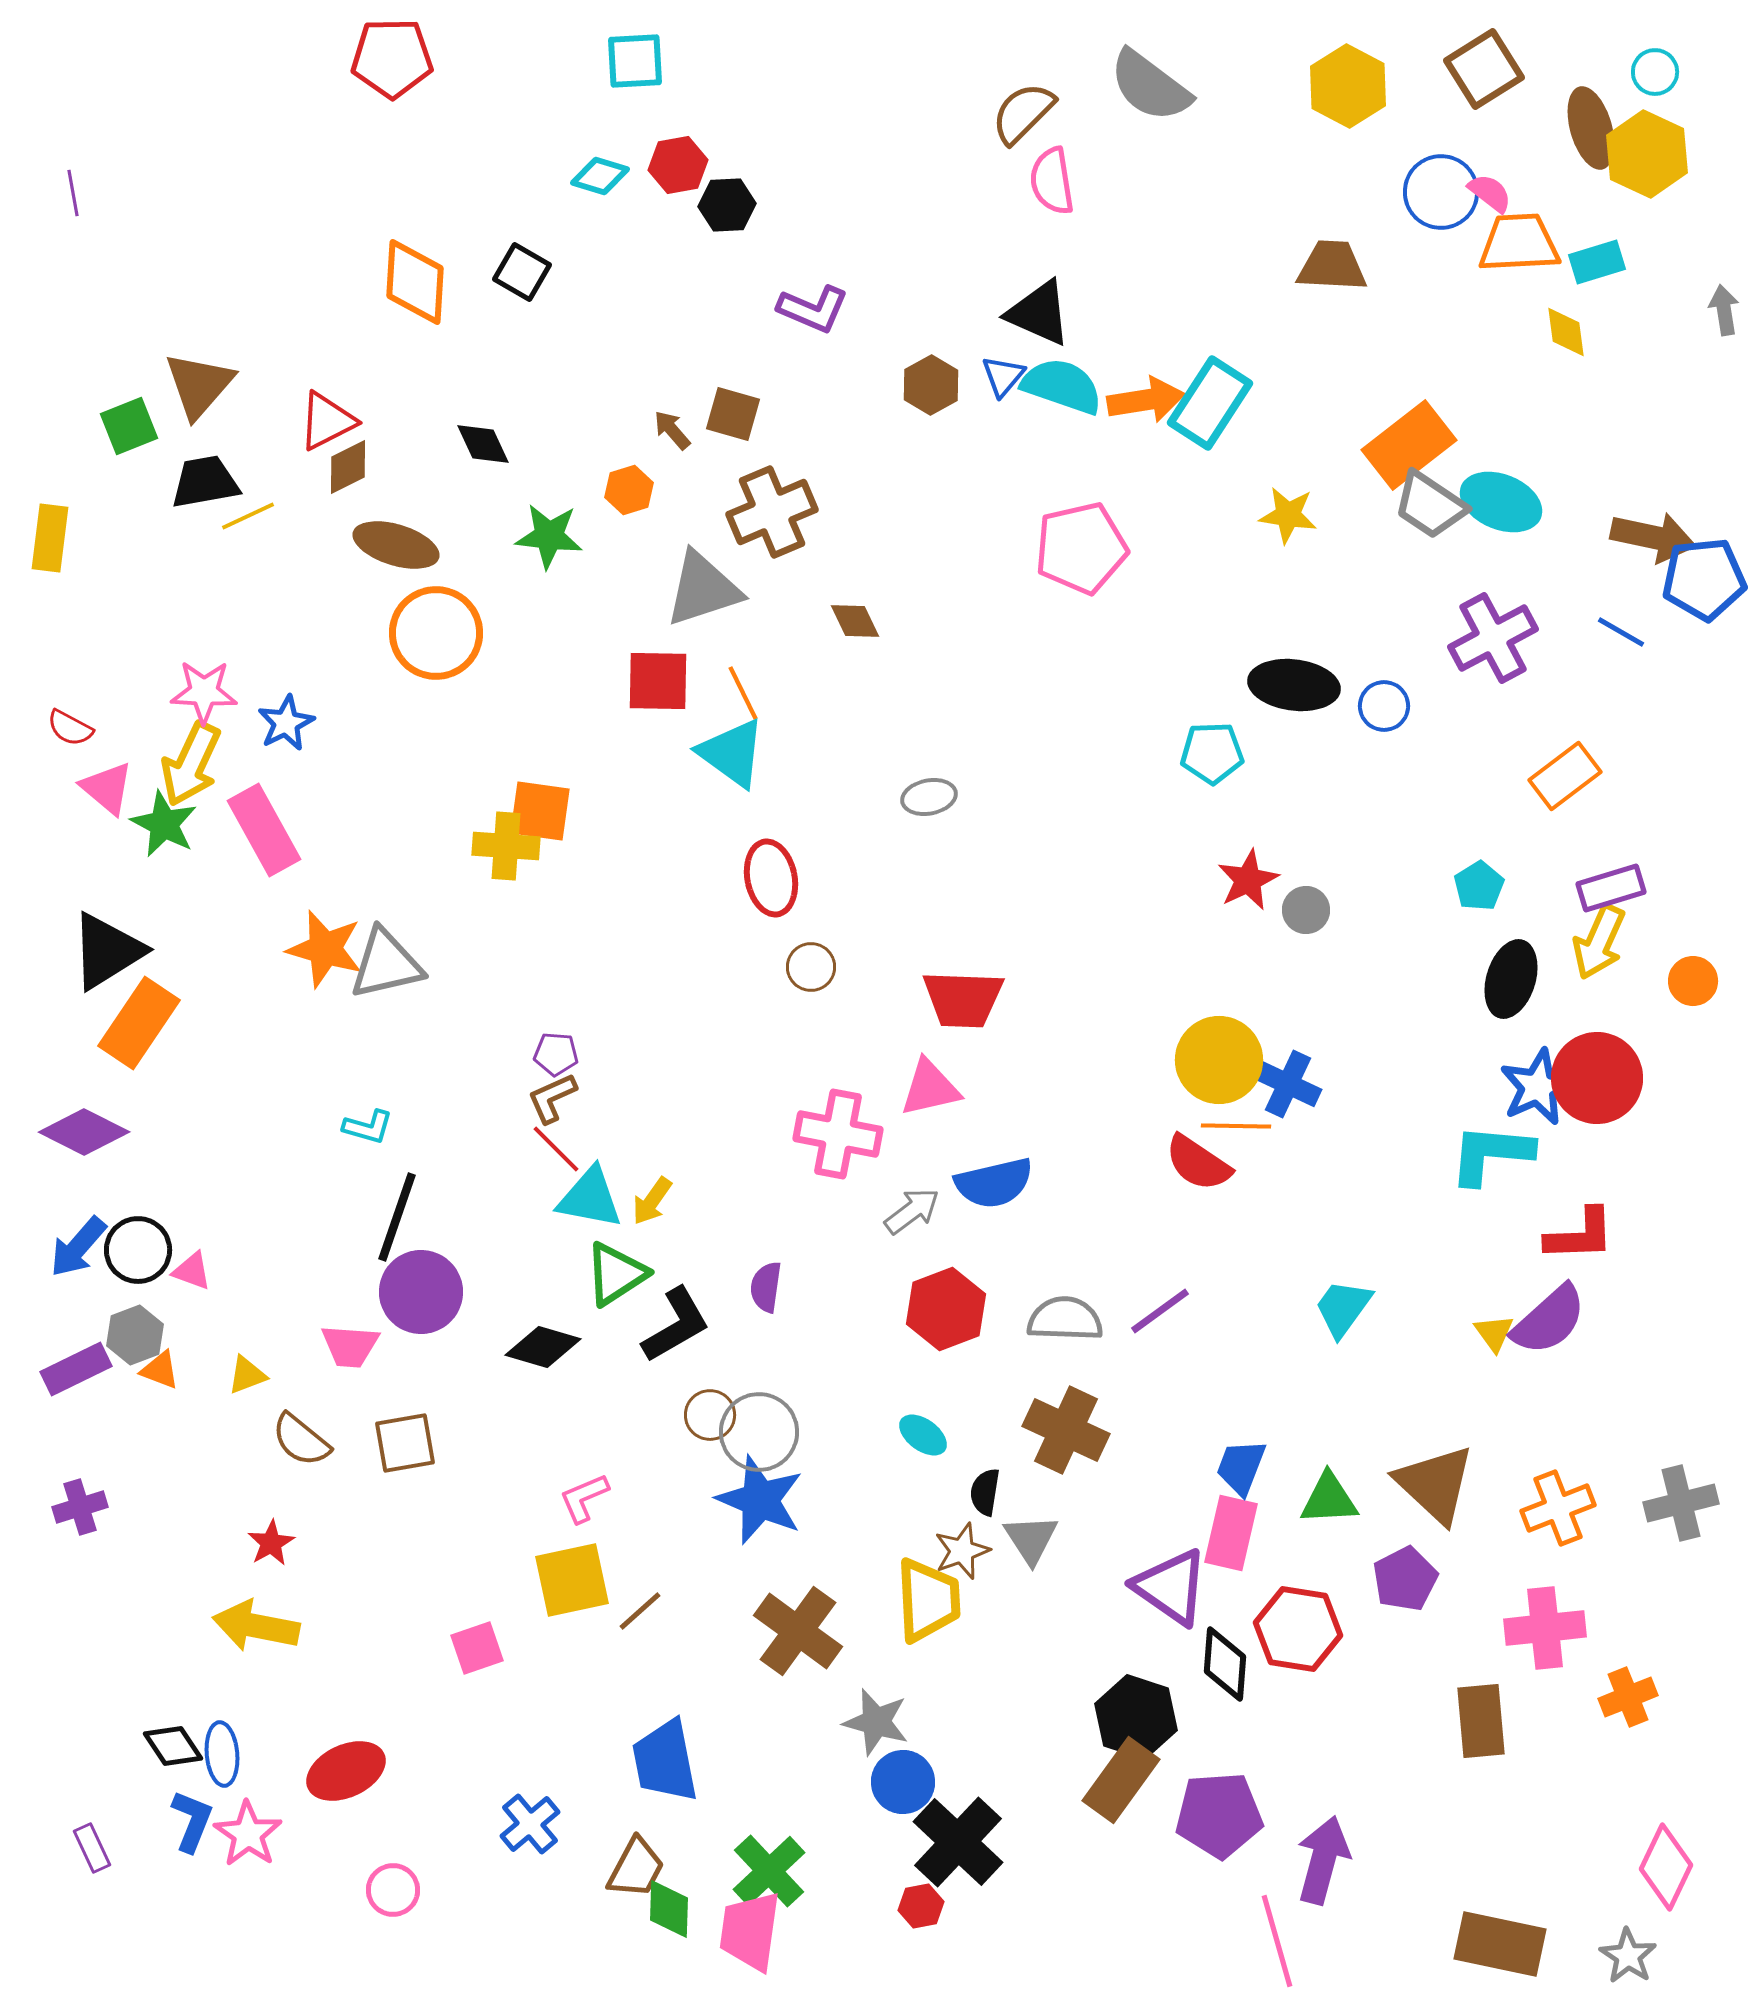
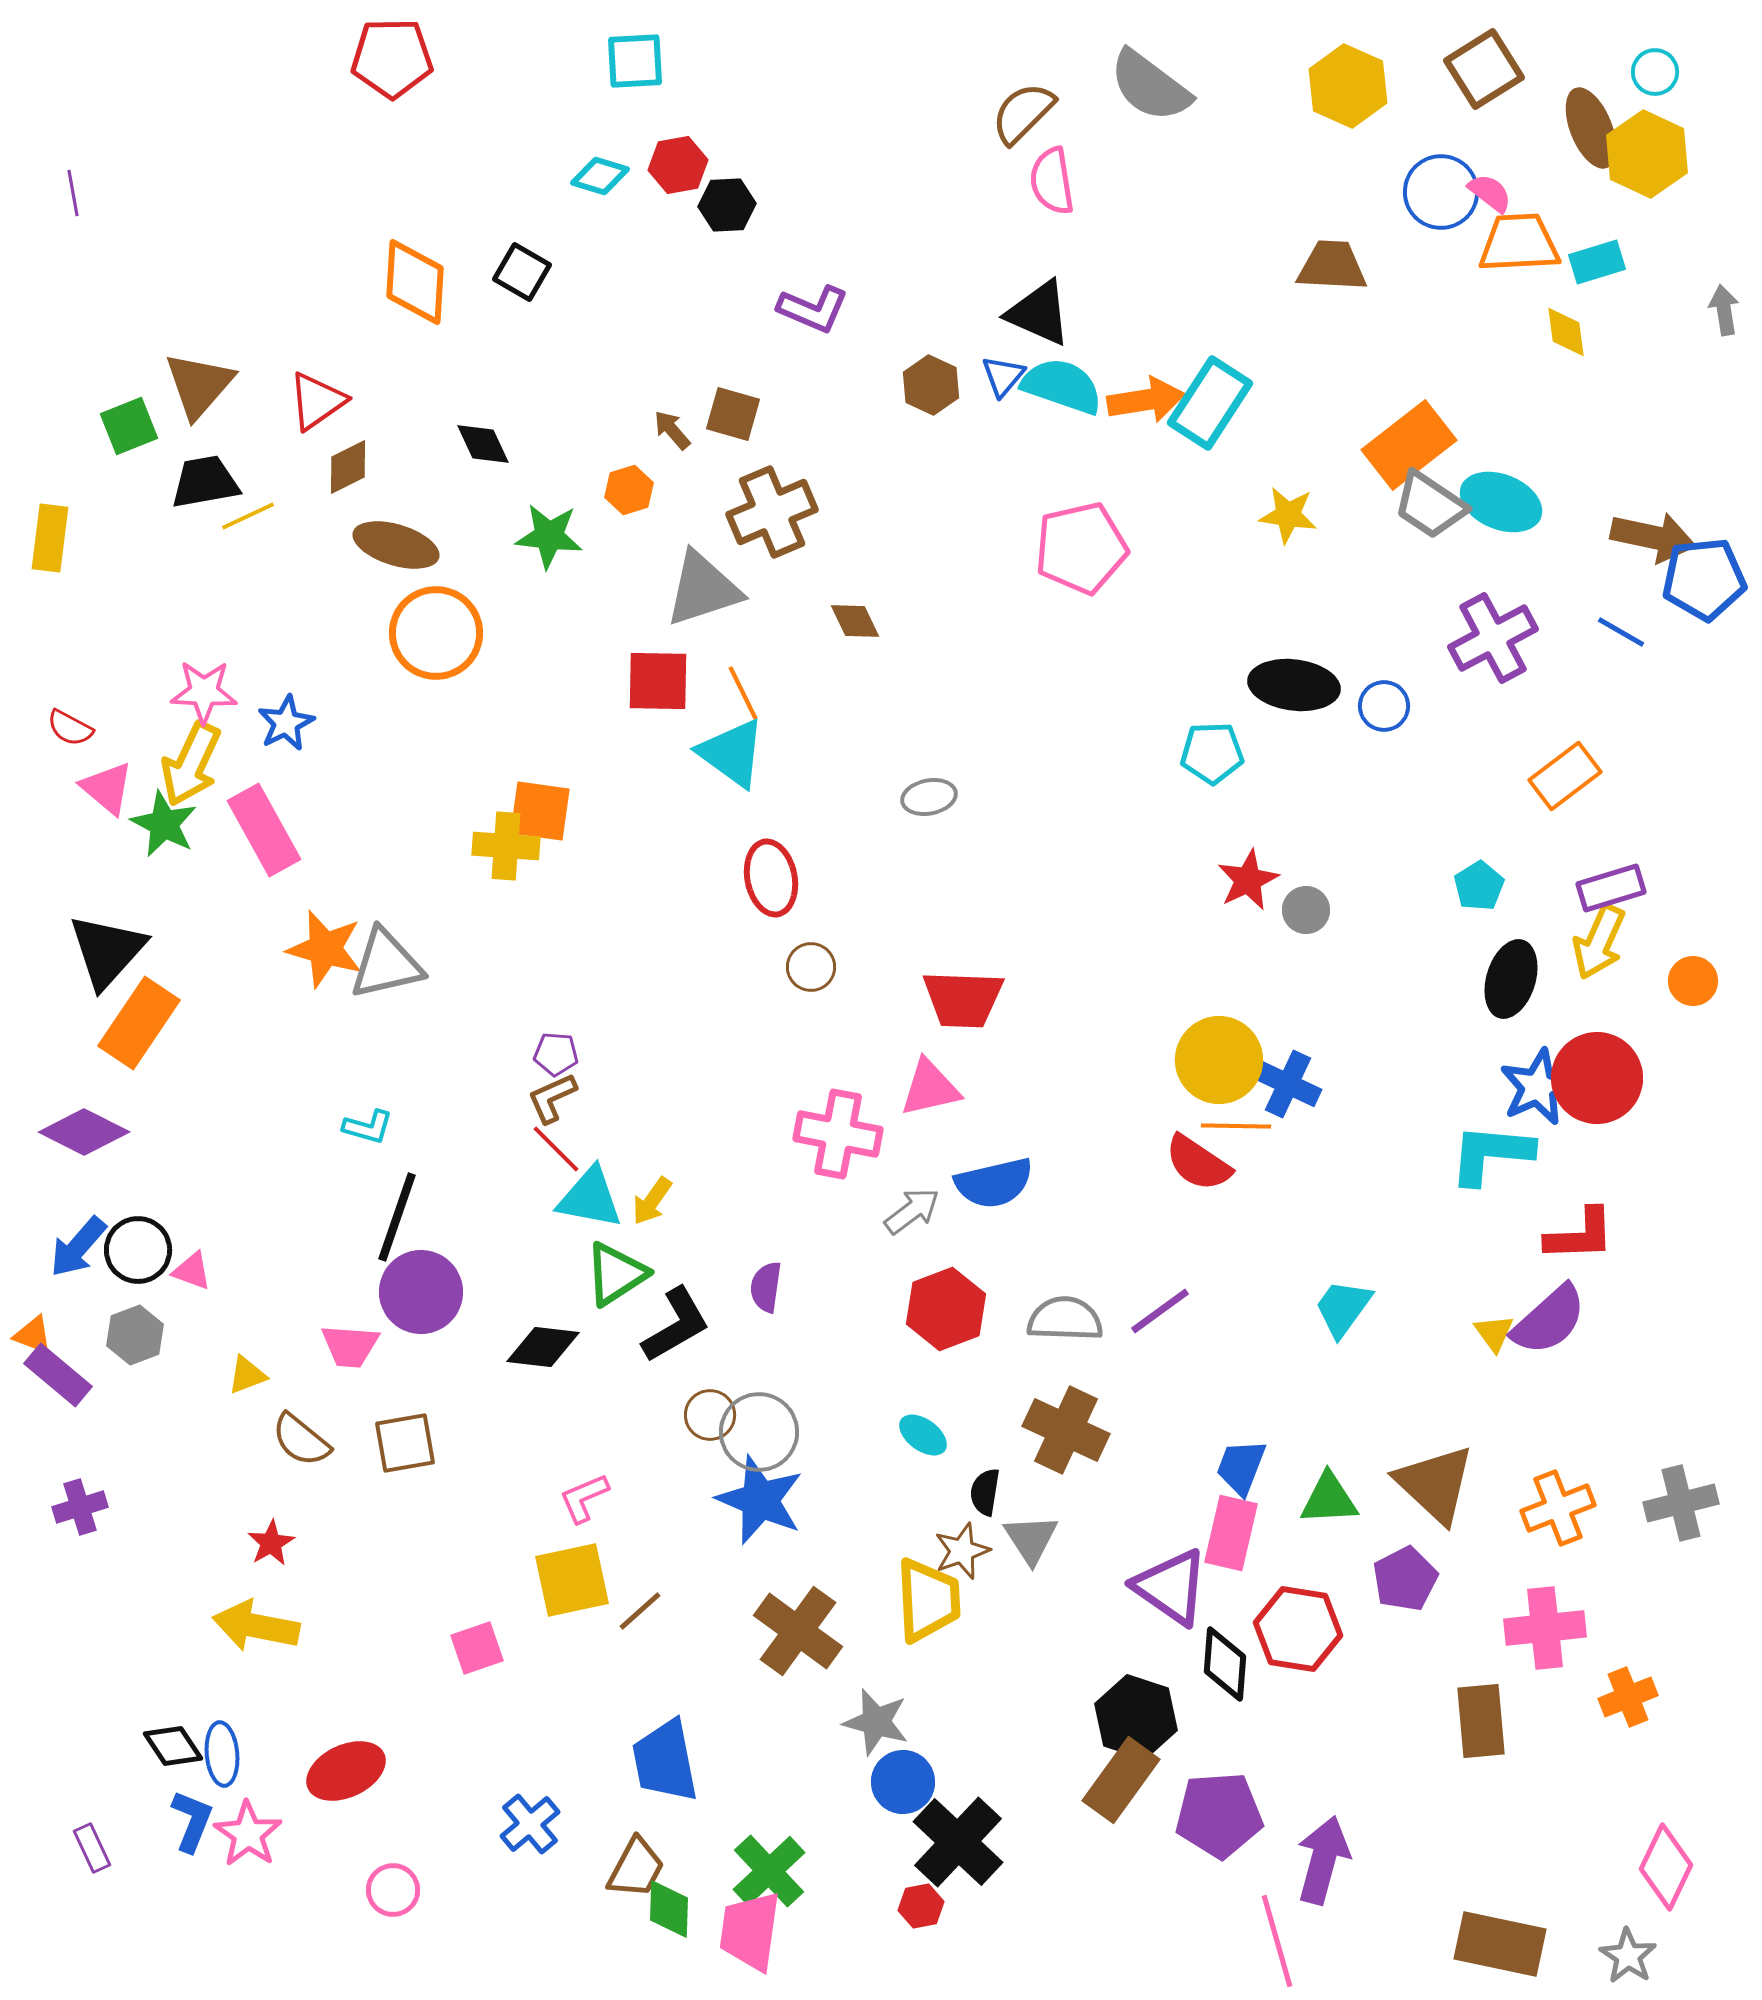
yellow hexagon at (1348, 86): rotated 4 degrees counterclockwise
brown ellipse at (1591, 128): rotated 6 degrees counterclockwise
brown hexagon at (931, 385): rotated 6 degrees counterclockwise
red triangle at (327, 421): moved 10 px left, 20 px up; rotated 8 degrees counterclockwise
black triangle at (107, 951): rotated 16 degrees counterclockwise
black diamond at (543, 1347): rotated 10 degrees counterclockwise
purple rectangle at (76, 1369): moved 18 px left, 6 px down; rotated 66 degrees clockwise
orange triangle at (160, 1370): moved 127 px left, 35 px up
